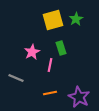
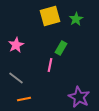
yellow square: moved 3 px left, 4 px up
green rectangle: rotated 48 degrees clockwise
pink star: moved 16 px left, 7 px up
gray line: rotated 14 degrees clockwise
orange line: moved 26 px left, 6 px down
